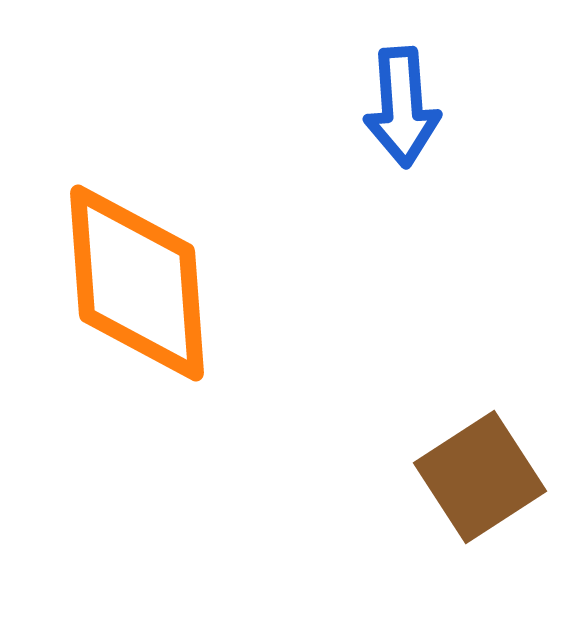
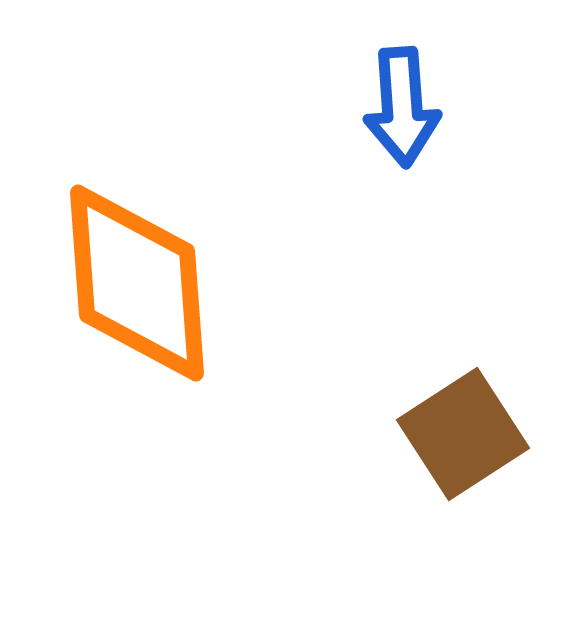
brown square: moved 17 px left, 43 px up
